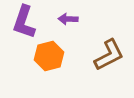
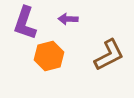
purple L-shape: moved 1 px right, 1 px down
